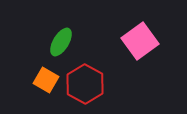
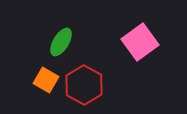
pink square: moved 1 px down
red hexagon: moved 1 px left, 1 px down
